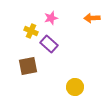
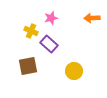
yellow circle: moved 1 px left, 16 px up
